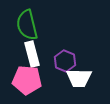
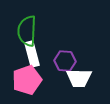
green semicircle: moved 6 px down; rotated 16 degrees clockwise
purple hexagon: rotated 20 degrees counterclockwise
pink pentagon: rotated 24 degrees counterclockwise
